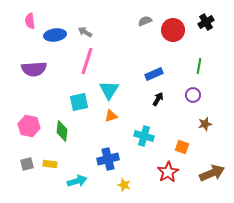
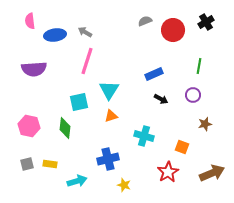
black arrow: moved 3 px right; rotated 88 degrees clockwise
green diamond: moved 3 px right, 3 px up
